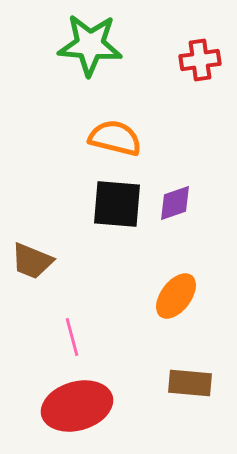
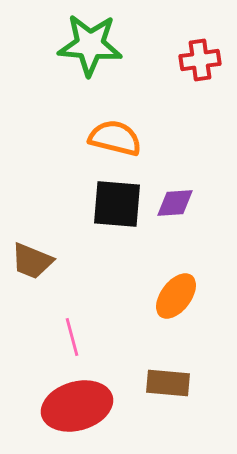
purple diamond: rotated 15 degrees clockwise
brown rectangle: moved 22 px left
